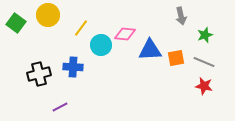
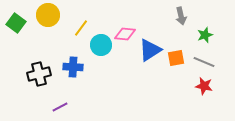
blue triangle: rotated 30 degrees counterclockwise
